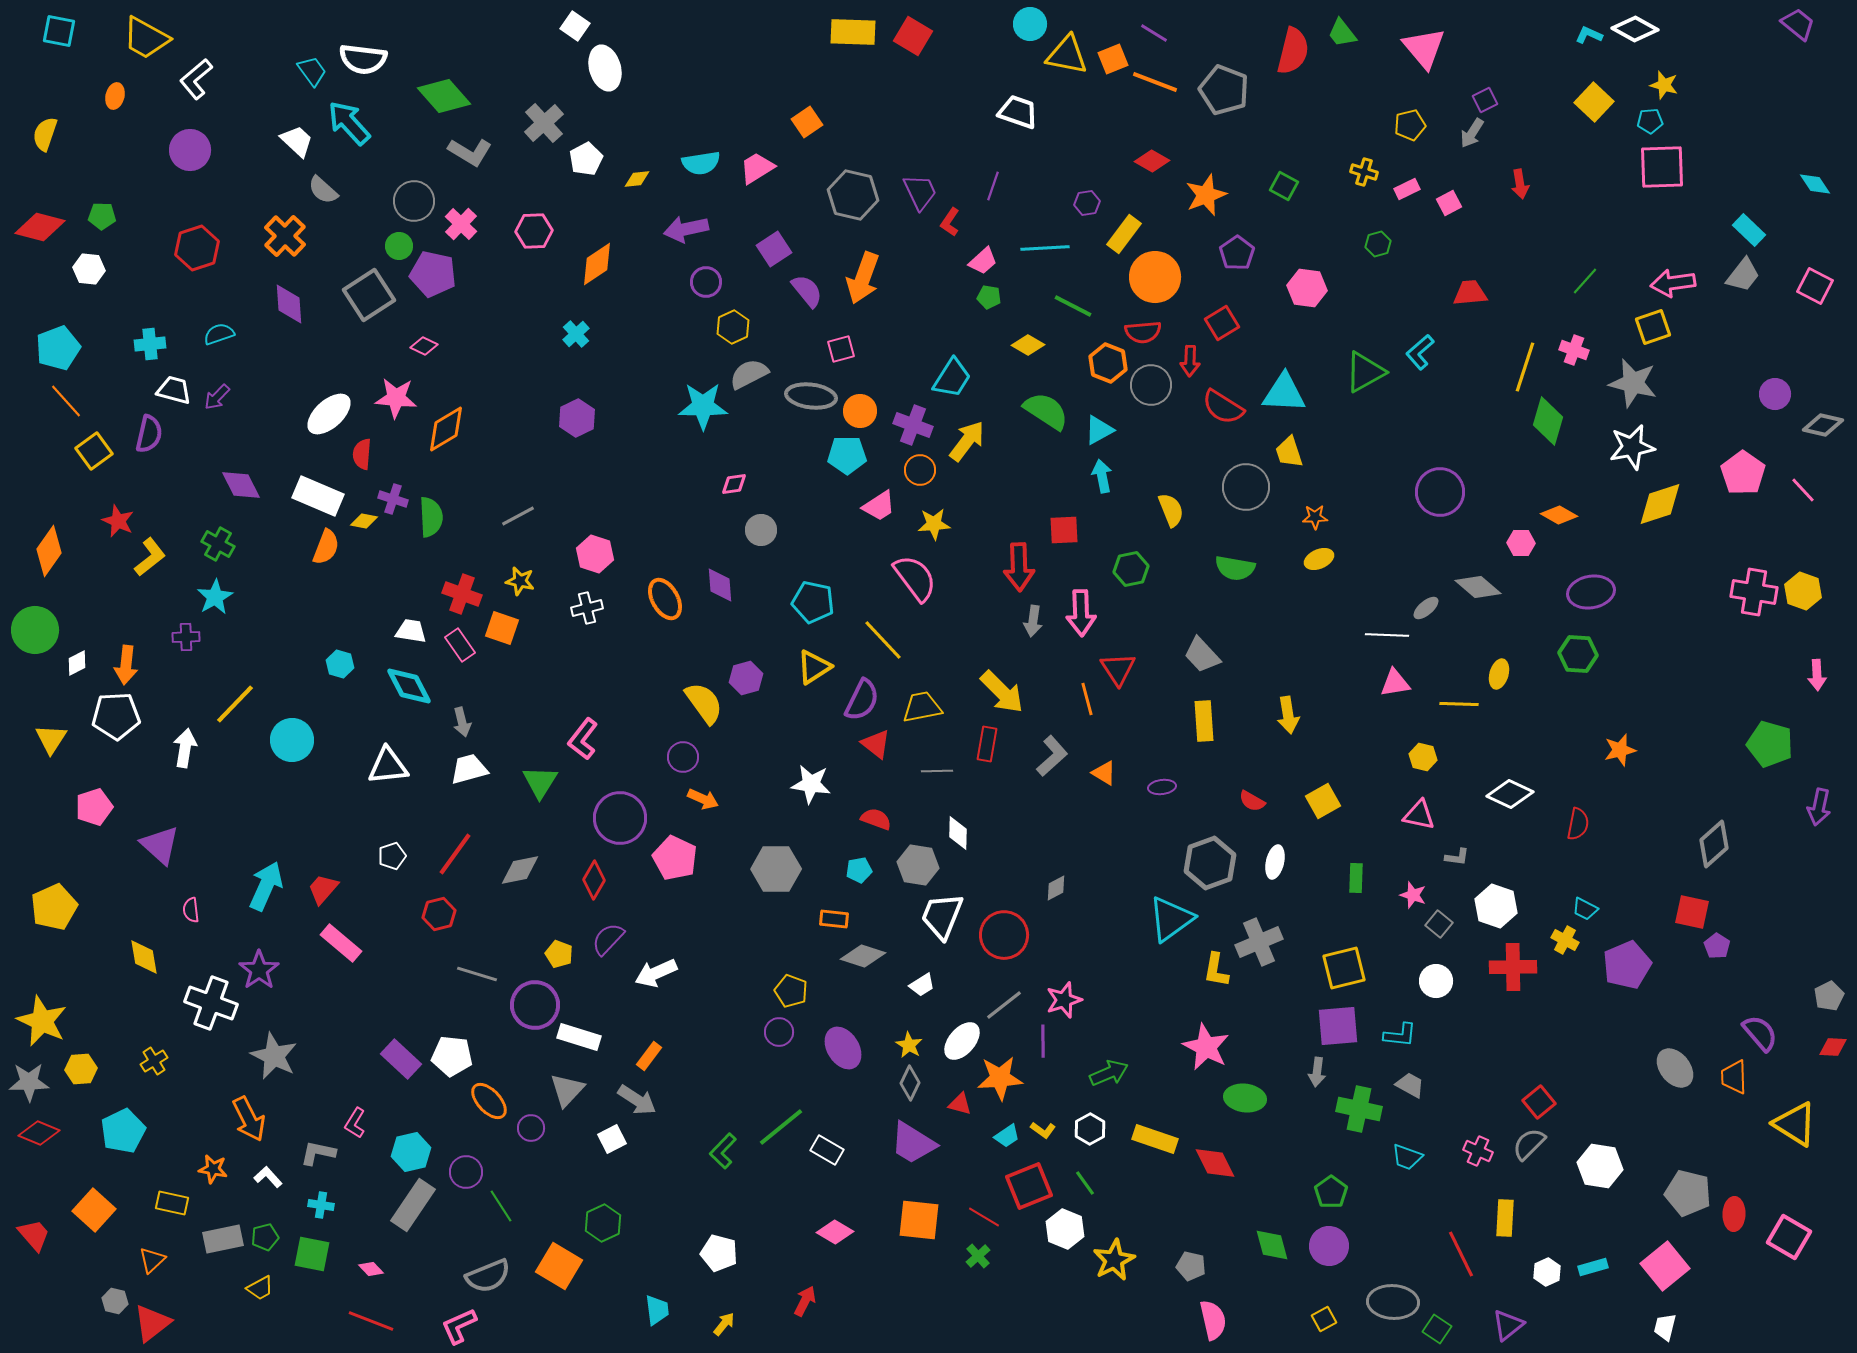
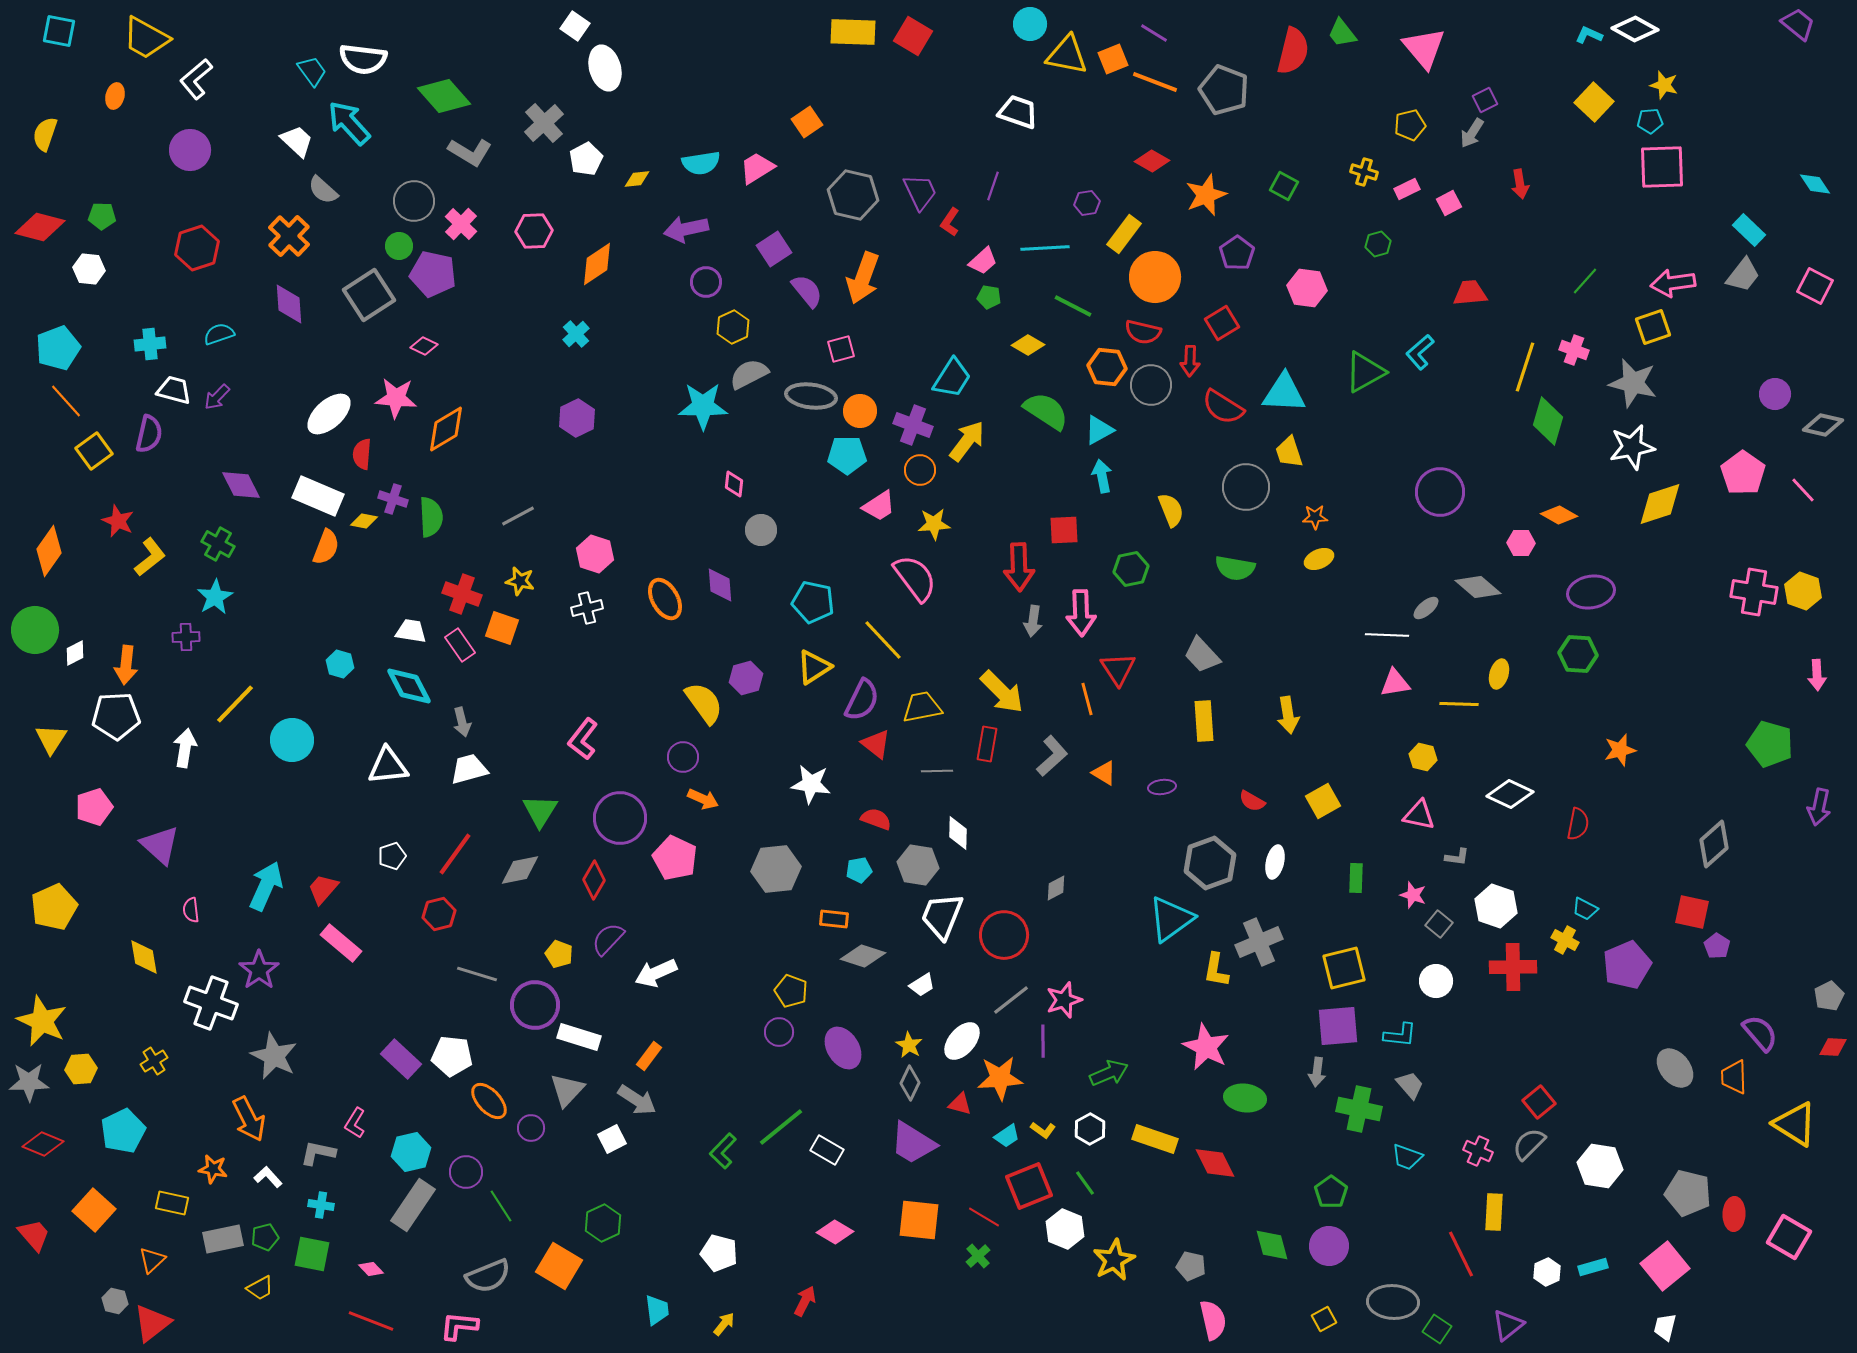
orange cross at (285, 236): moved 4 px right
red semicircle at (1143, 332): rotated 18 degrees clockwise
orange hexagon at (1108, 363): moved 1 px left, 4 px down; rotated 15 degrees counterclockwise
pink diamond at (734, 484): rotated 76 degrees counterclockwise
white diamond at (77, 663): moved 2 px left, 10 px up
green triangle at (540, 782): moved 29 px down
gray hexagon at (776, 869): rotated 6 degrees counterclockwise
gray line at (1004, 1005): moved 7 px right, 5 px up
gray trapezoid at (1410, 1085): rotated 20 degrees clockwise
red diamond at (39, 1133): moved 4 px right, 11 px down
yellow rectangle at (1505, 1218): moved 11 px left, 6 px up
pink L-shape at (459, 1326): rotated 30 degrees clockwise
